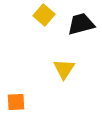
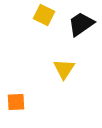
yellow square: rotated 15 degrees counterclockwise
black trapezoid: rotated 20 degrees counterclockwise
